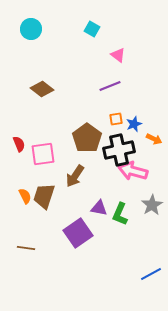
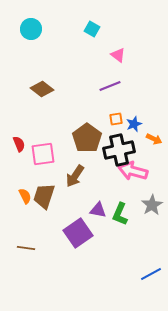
purple triangle: moved 1 px left, 2 px down
